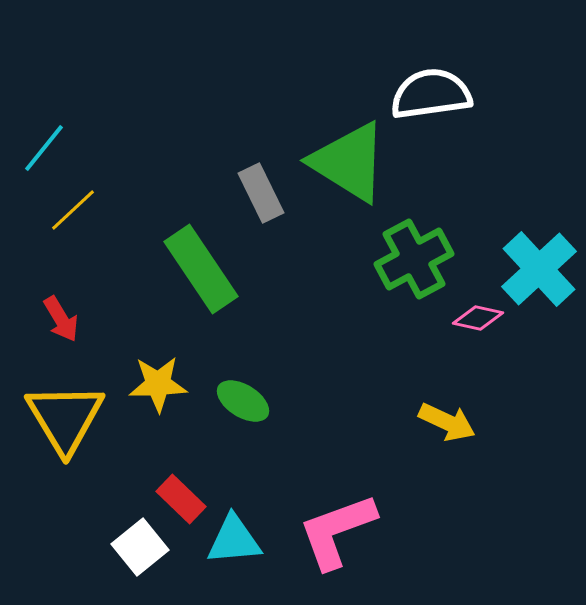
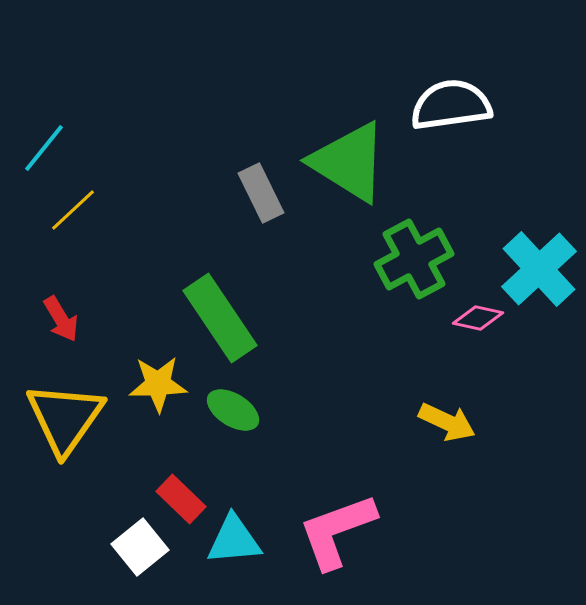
white semicircle: moved 20 px right, 11 px down
green rectangle: moved 19 px right, 49 px down
green ellipse: moved 10 px left, 9 px down
yellow triangle: rotated 6 degrees clockwise
